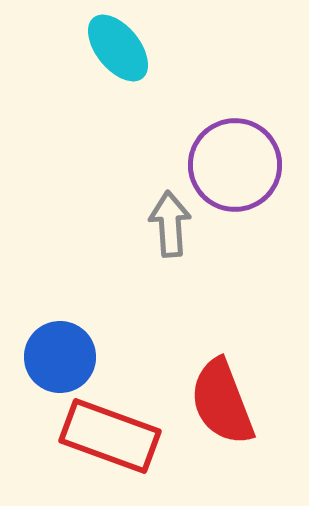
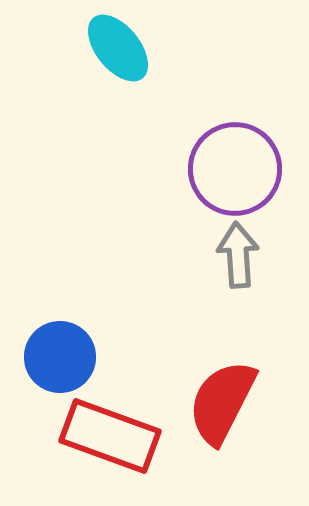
purple circle: moved 4 px down
gray arrow: moved 68 px right, 31 px down
red semicircle: rotated 48 degrees clockwise
